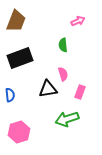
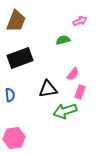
pink arrow: moved 2 px right
green semicircle: moved 5 px up; rotated 80 degrees clockwise
pink semicircle: moved 10 px right; rotated 56 degrees clockwise
green arrow: moved 2 px left, 8 px up
pink hexagon: moved 5 px left, 6 px down; rotated 10 degrees clockwise
